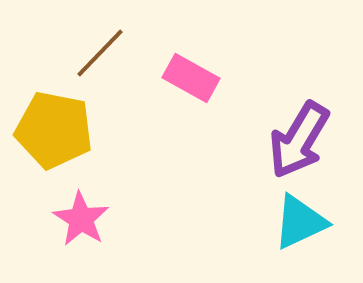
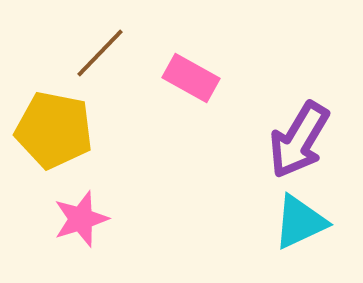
pink star: rotated 22 degrees clockwise
